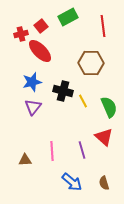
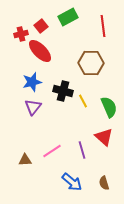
pink line: rotated 60 degrees clockwise
